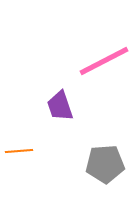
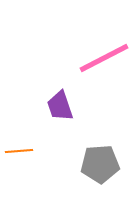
pink line: moved 3 px up
gray pentagon: moved 5 px left
